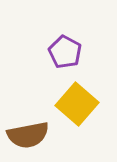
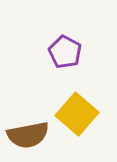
yellow square: moved 10 px down
